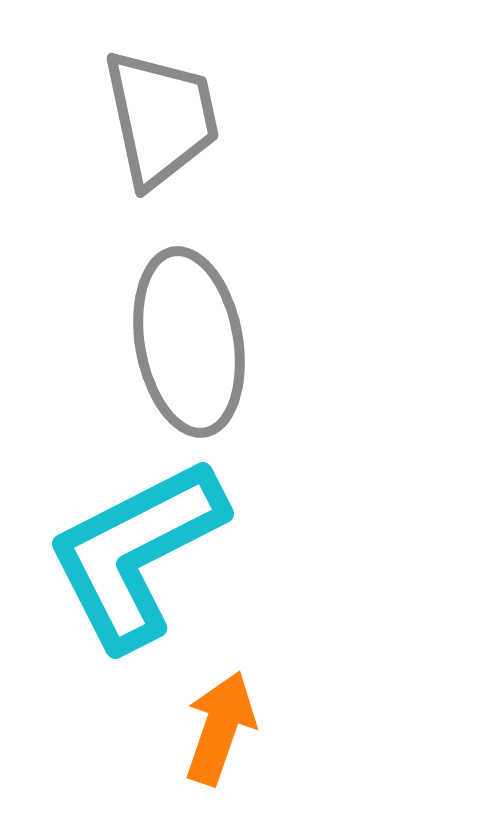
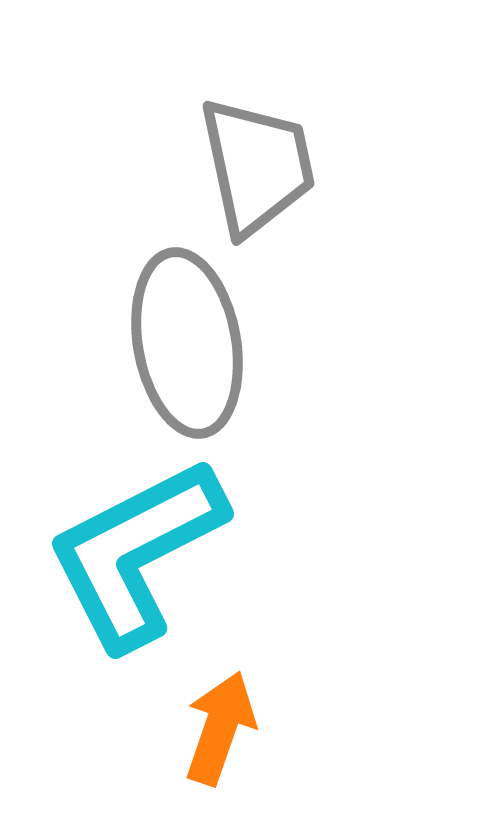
gray trapezoid: moved 96 px right, 48 px down
gray ellipse: moved 2 px left, 1 px down
